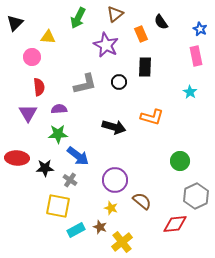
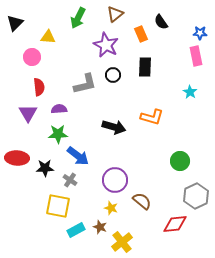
blue star: moved 4 px down; rotated 24 degrees counterclockwise
black circle: moved 6 px left, 7 px up
